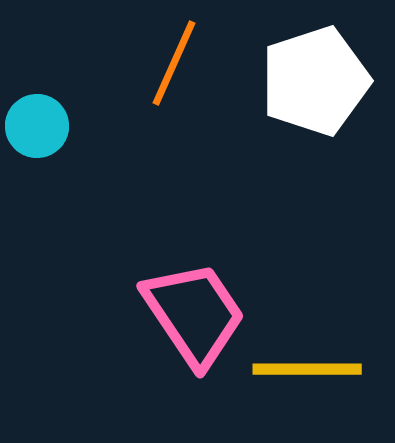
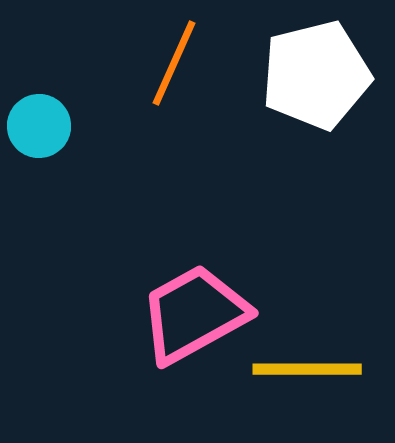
white pentagon: moved 1 px right, 6 px up; rotated 4 degrees clockwise
cyan circle: moved 2 px right
pink trapezoid: rotated 85 degrees counterclockwise
